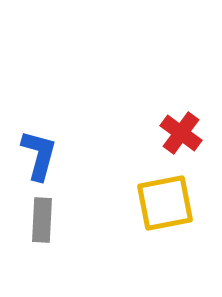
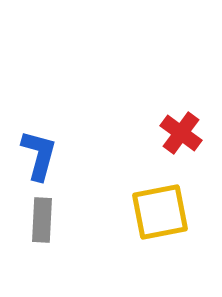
yellow square: moved 5 px left, 9 px down
